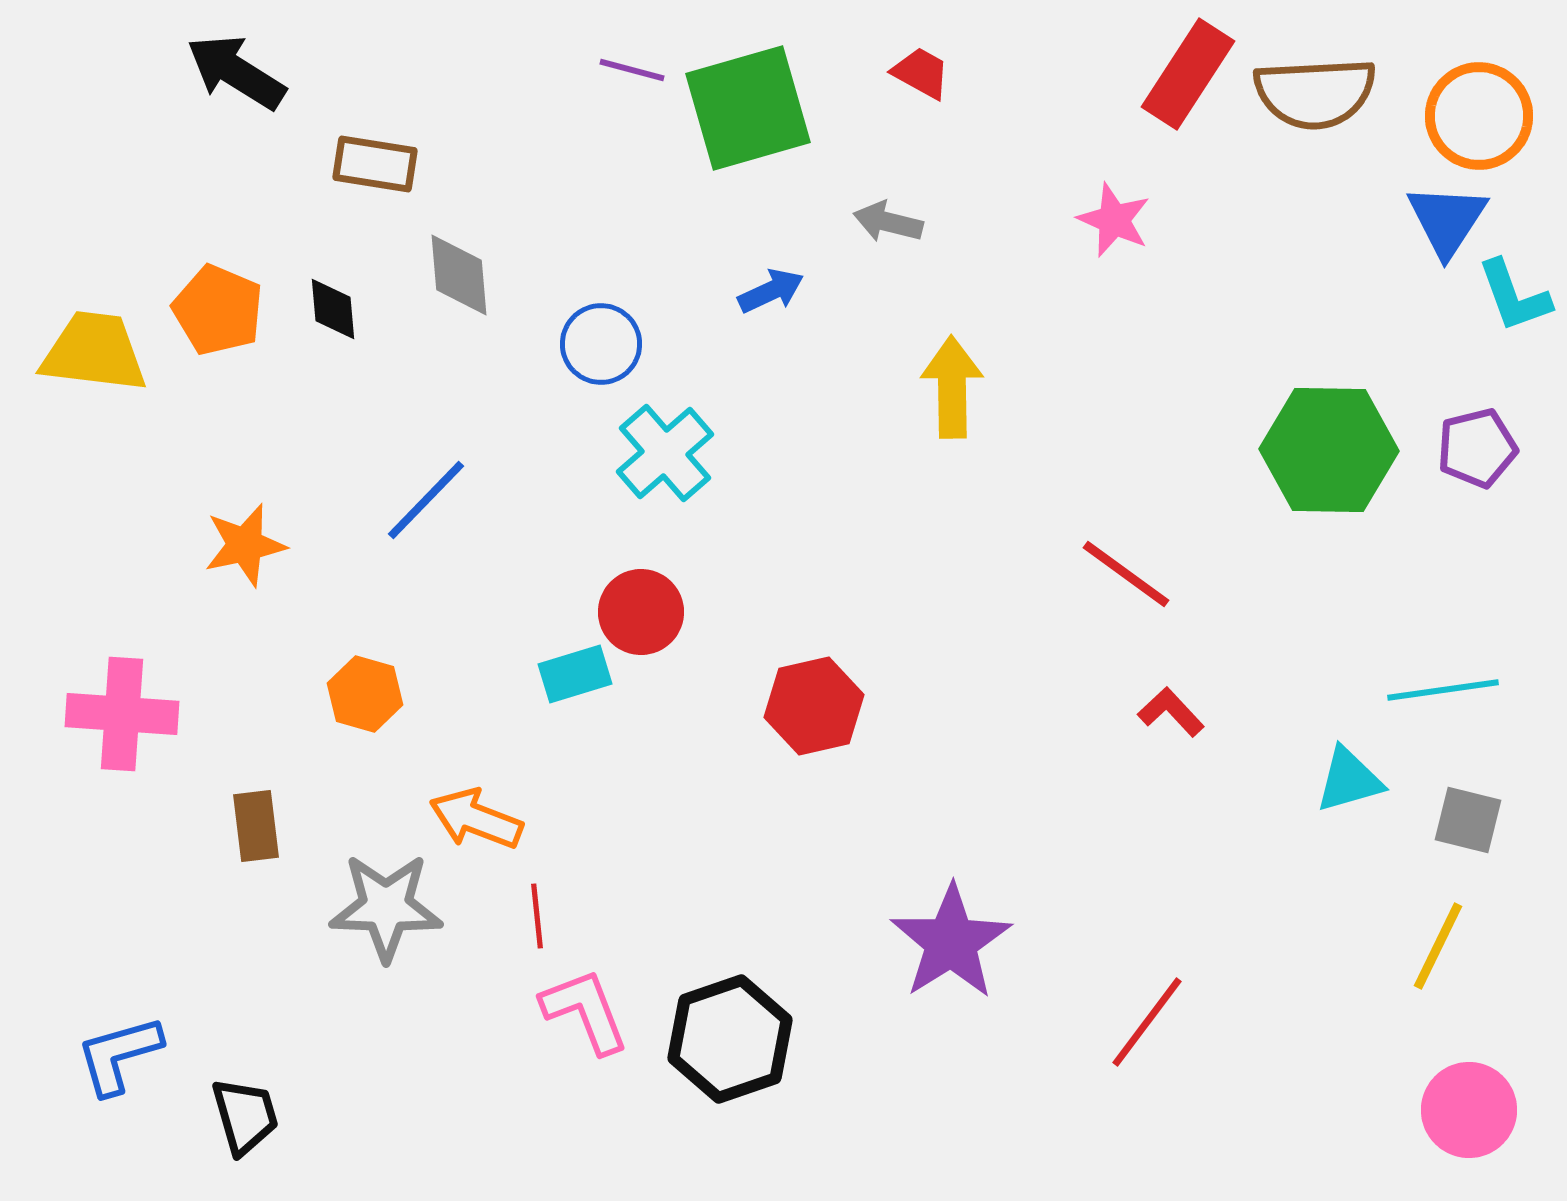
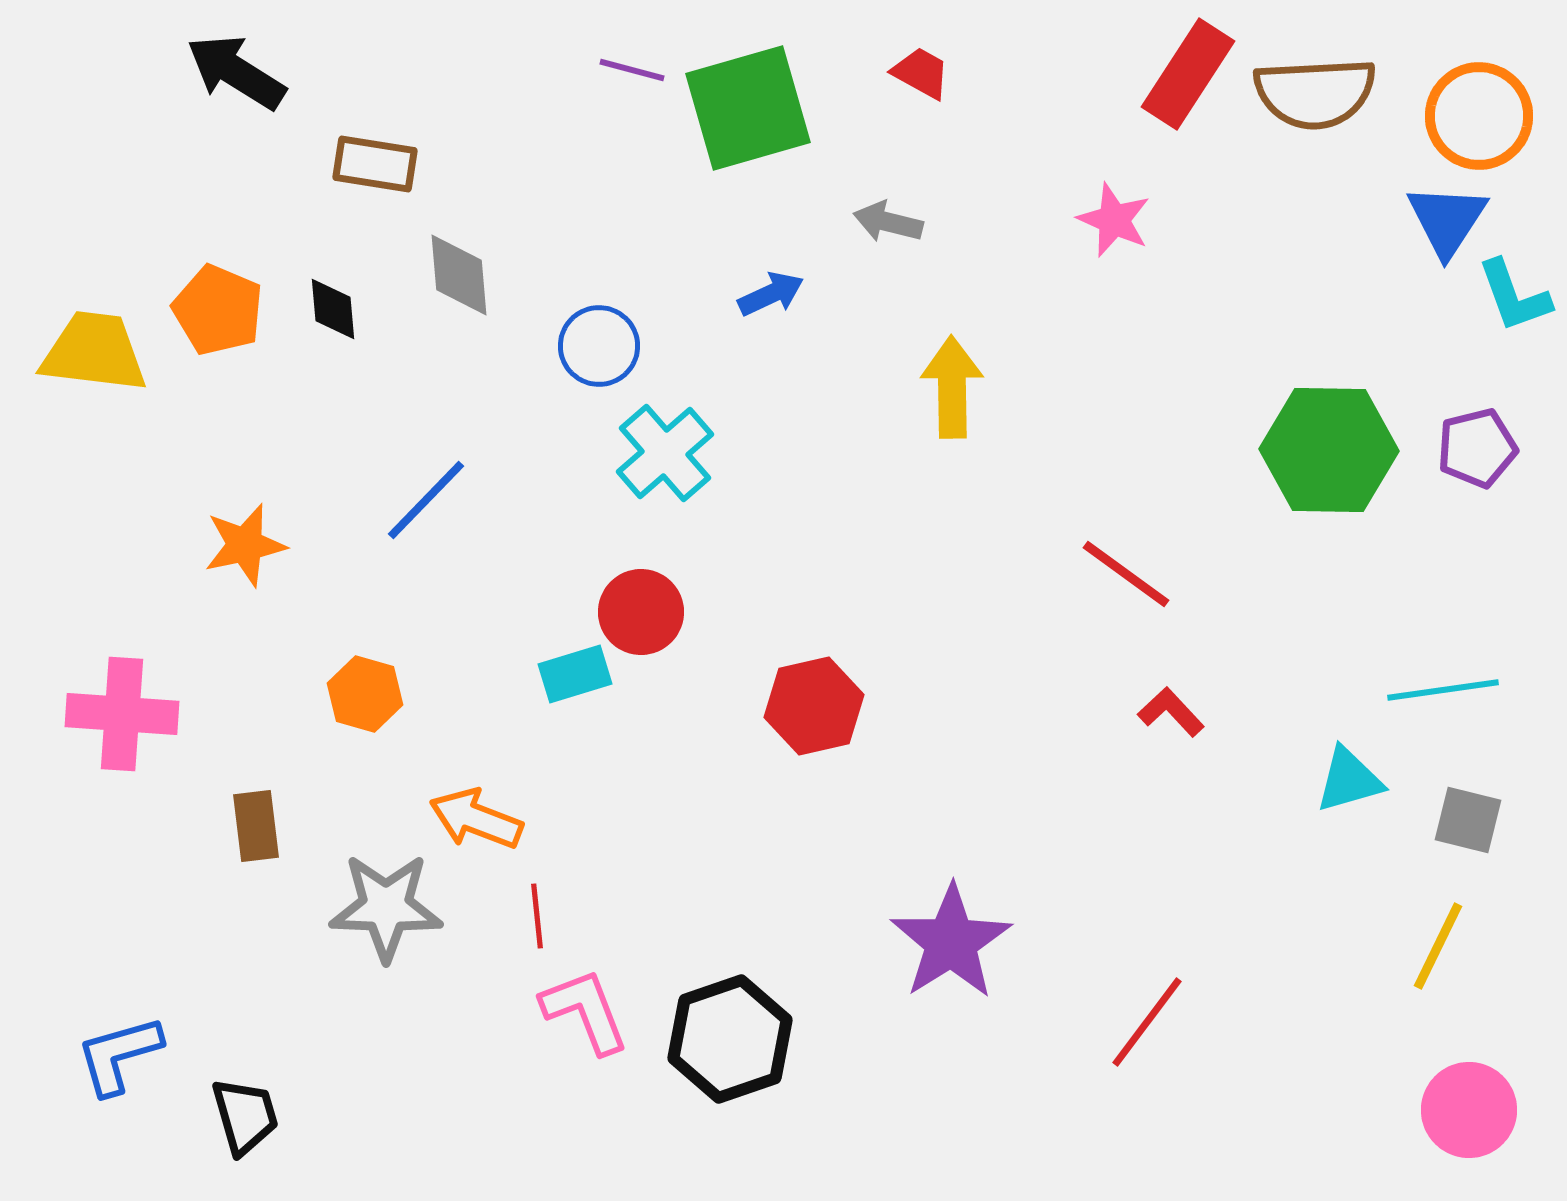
blue arrow at (771, 291): moved 3 px down
blue circle at (601, 344): moved 2 px left, 2 px down
